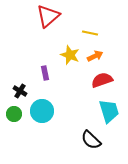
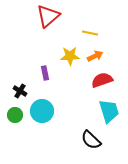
yellow star: moved 1 px down; rotated 24 degrees counterclockwise
green circle: moved 1 px right, 1 px down
